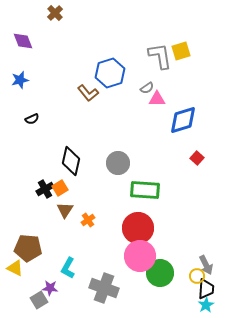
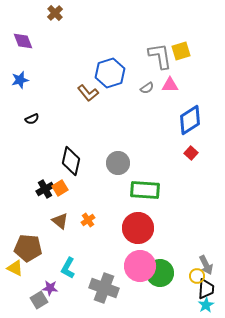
pink triangle: moved 13 px right, 14 px up
blue diamond: moved 7 px right; rotated 16 degrees counterclockwise
red square: moved 6 px left, 5 px up
brown triangle: moved 5 px left, 11 px down; rotated 24 degrees counterclockwise
pink circle: moved 10 px down
